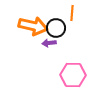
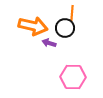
black circle: moved 9 px right
purple arrow: rotated 24 degrees clockwise
pink hexagon: moved 2 px down
